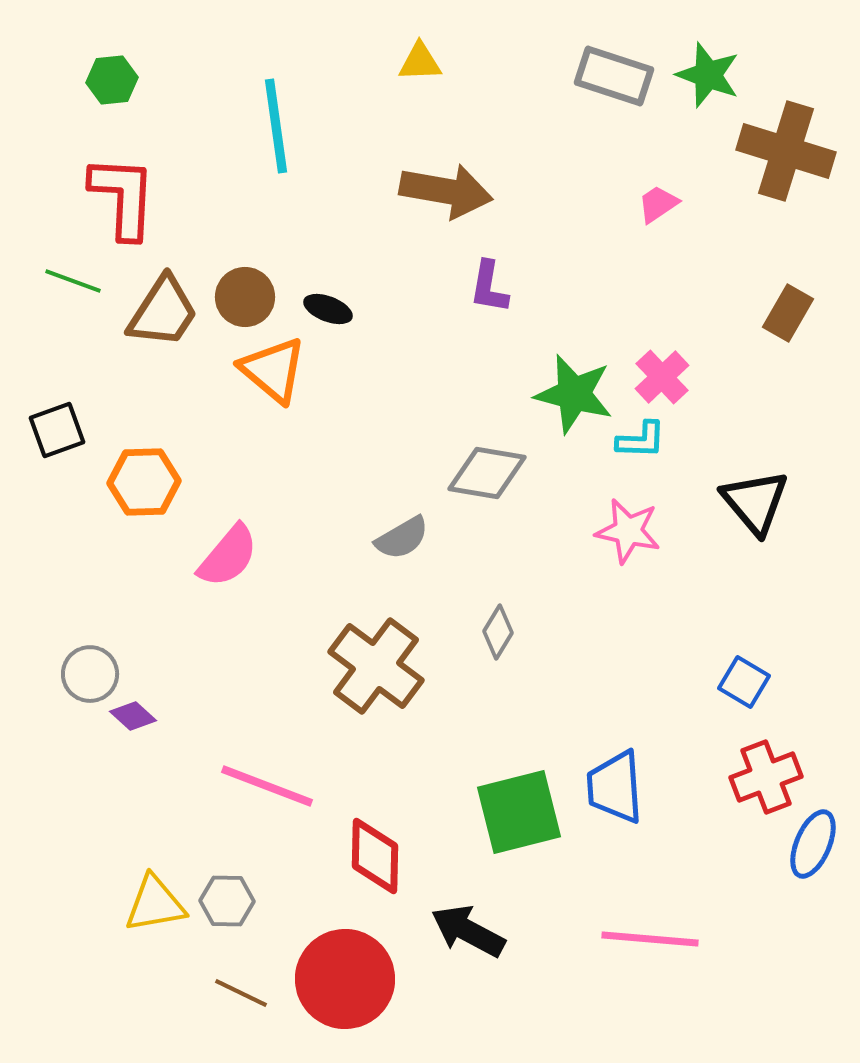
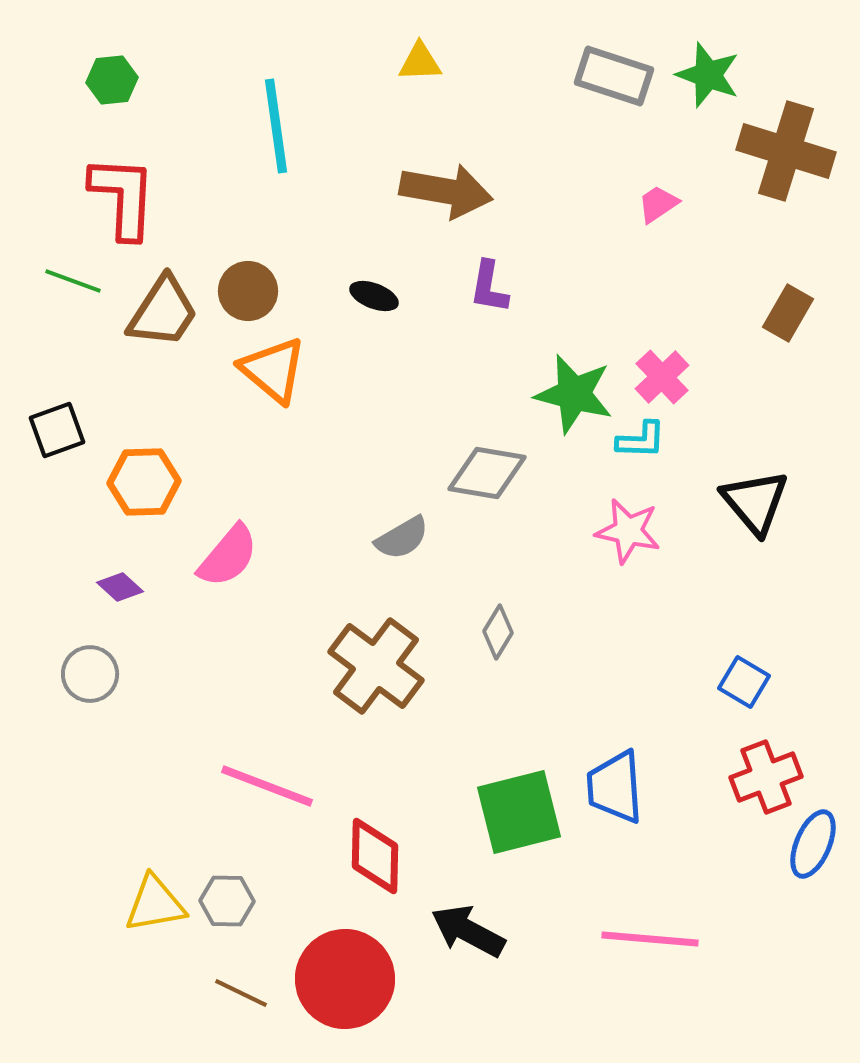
brown circle at (245, 297): moved 3 px right, 6 px up
black ellipse at (328, 309): moved 46 px right, 13 px up
purple diamond at (133, 716): moved 13 px left, 129 px up
